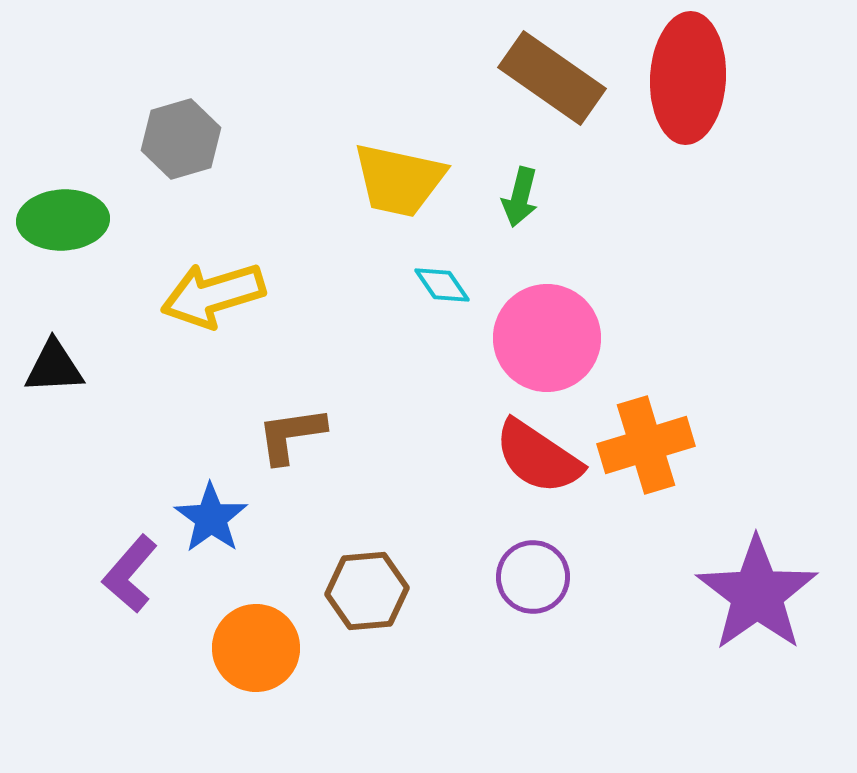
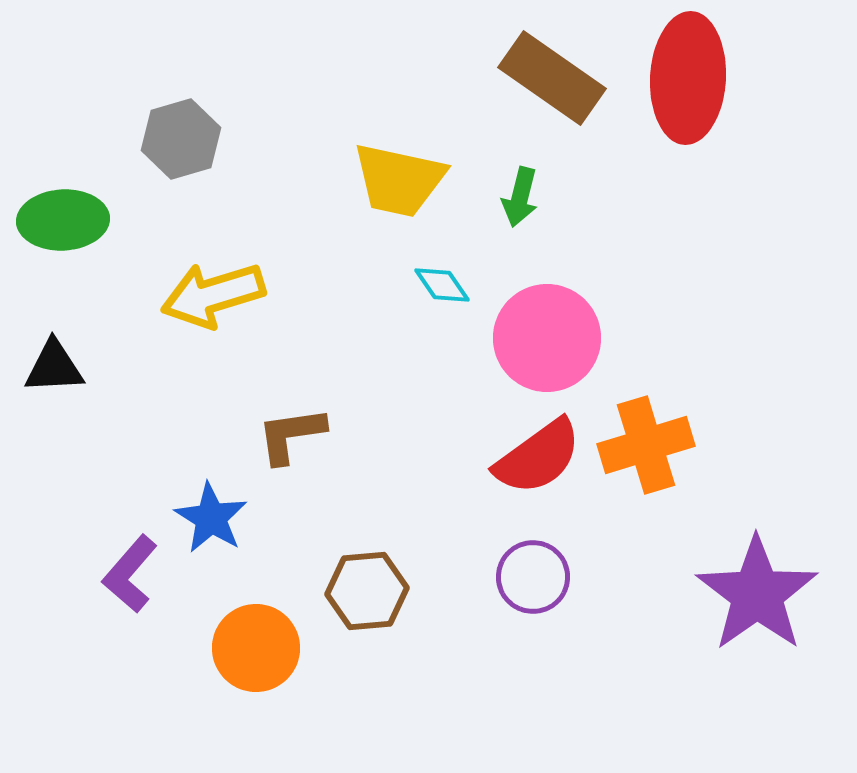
red semicircle: rotated 70 degrees counterclockwise
blue star: rotated 4 degrees counterclockwise
